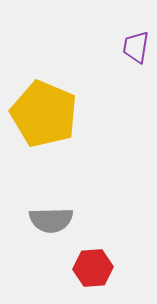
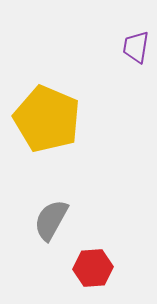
yellow pentagon: moved 3 px right, 5 px down
gray semicircle: rotated 120 degrees clockwise
